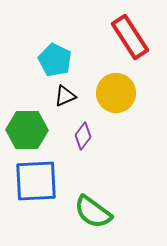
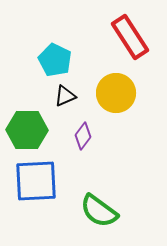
green semicircle: moved 6 px right, 1 px up
